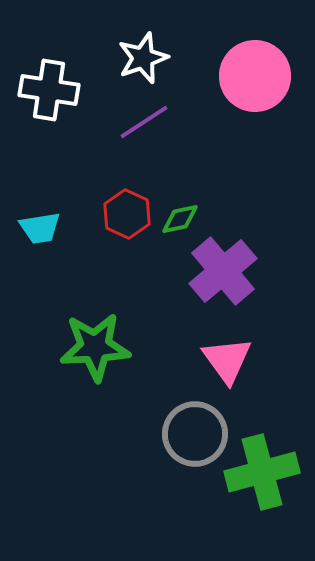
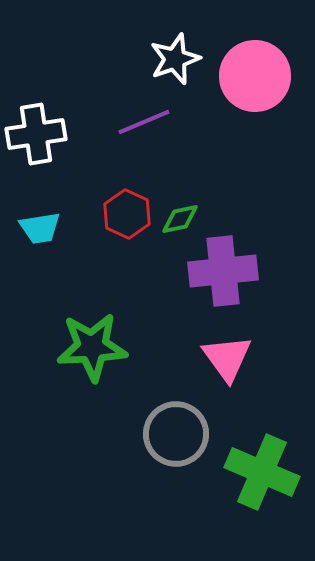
white star: moved 32 px right, 1 px down
white cross: moved 13 px left, 44 px down; rotated 18 degrees counterclockwise
purple line: rotated 10 degrees clockwise
purple cross: rotated 34 degrees clockwise
green star: moved 3 px left
pink triangle: moved 2 px up
gray circle: moved 19 px left
green cross: rotated 38 degrees clockwise
